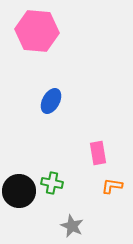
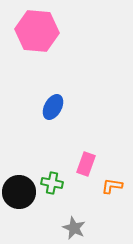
blue ellipse: moved 2 px right, 6 px down
pink rectangle: moved 12 px left, 11 px down; rotated 30 degrees clockwise
black circle: moved 1 px down
gray star: moved 2 px right, 2 px down
